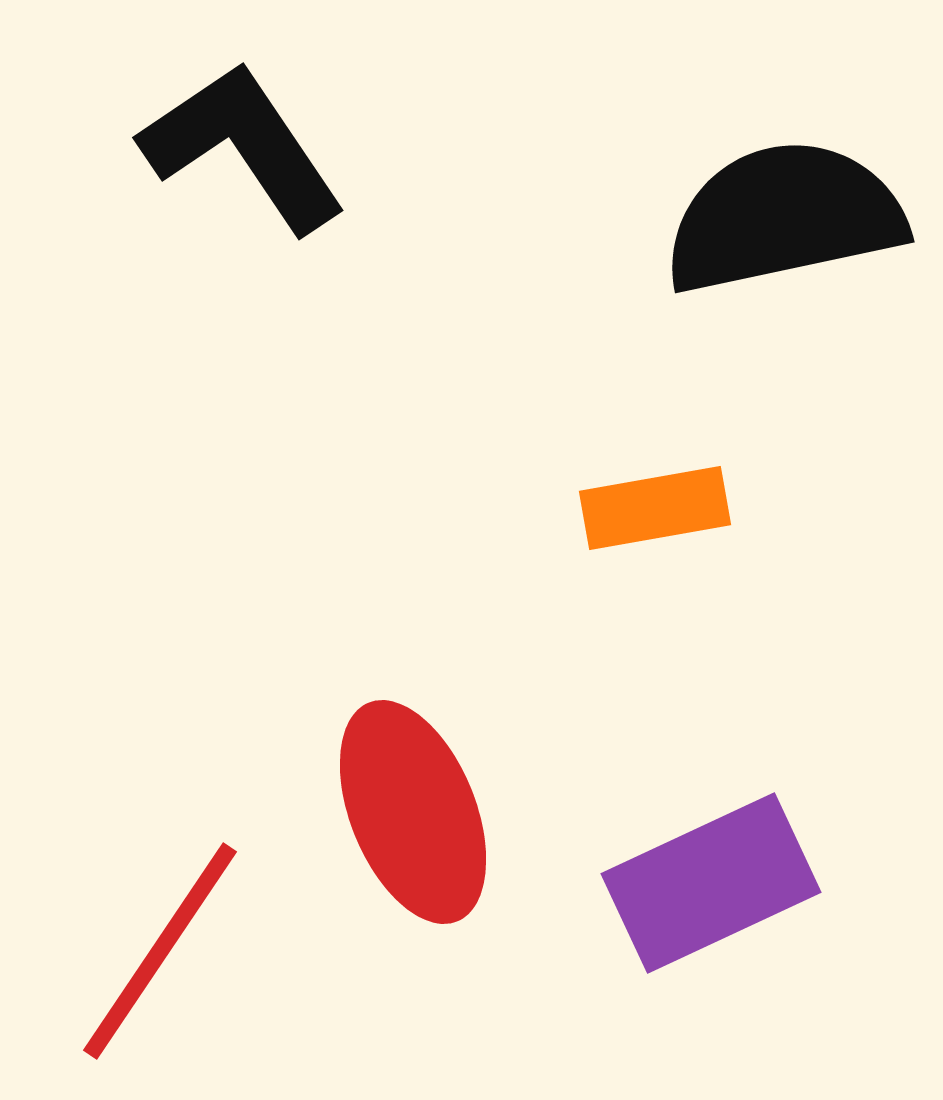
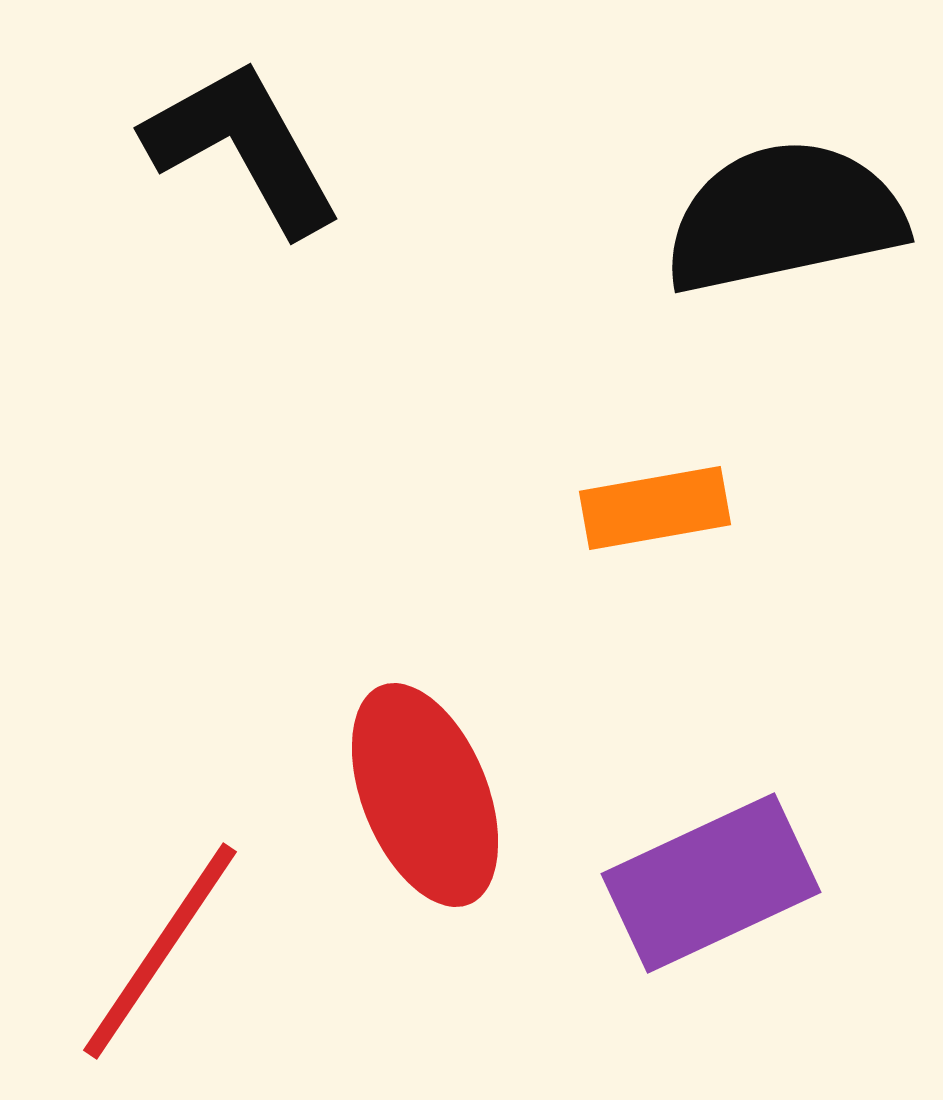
black L-shape: rotated 5 degrees clockwise
red ellipse: moved 12 px right, 17 px up
